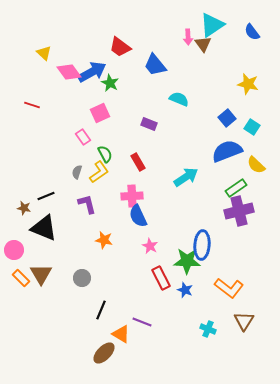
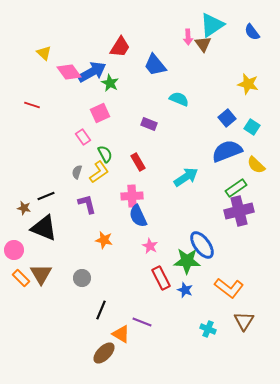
red trapezoid at (120, 47): rotated 95 degrees counterclockwise
blue ellipse at (202, 245): rotated 40 degrees counterclockwise
